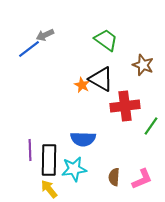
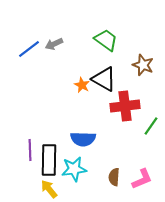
gray arrow: moved 9 px right, 9 px down
black triangle: moved 3 px right
